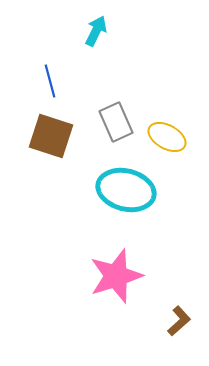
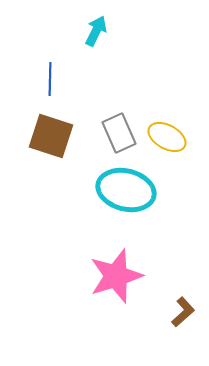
blue line: moved 2 px up; rotated 16 degrees clockwise
gray rectangle: moved 3 px right, 11 px down
brown L-shape: moved 4 px right, 9 px up
